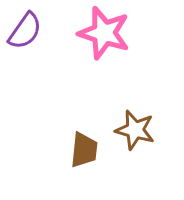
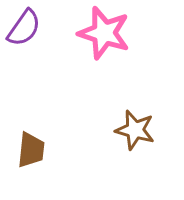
purple semicircle: moved 1 px left, 3 px up
brown trapezoid: moved 53 px left
